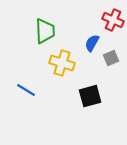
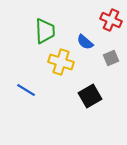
red cross: moved 2 px left
blue semicircle: moved 7 px left, 1 px up; rotated 78 degrees counterclockwise
yellow cross: moved 1 px left, 1 px up
black square: rotated 15 degrees counterclockwise
